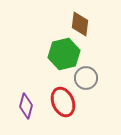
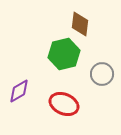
gray circle: moved 16 px right, 4 px up
red ellipse: moved 1 px right, 2 px down; rotated 44 degrees counterclockwise
purple diamond: moved 7 px left, 15 px up; rotated 45 degrees clockwise
